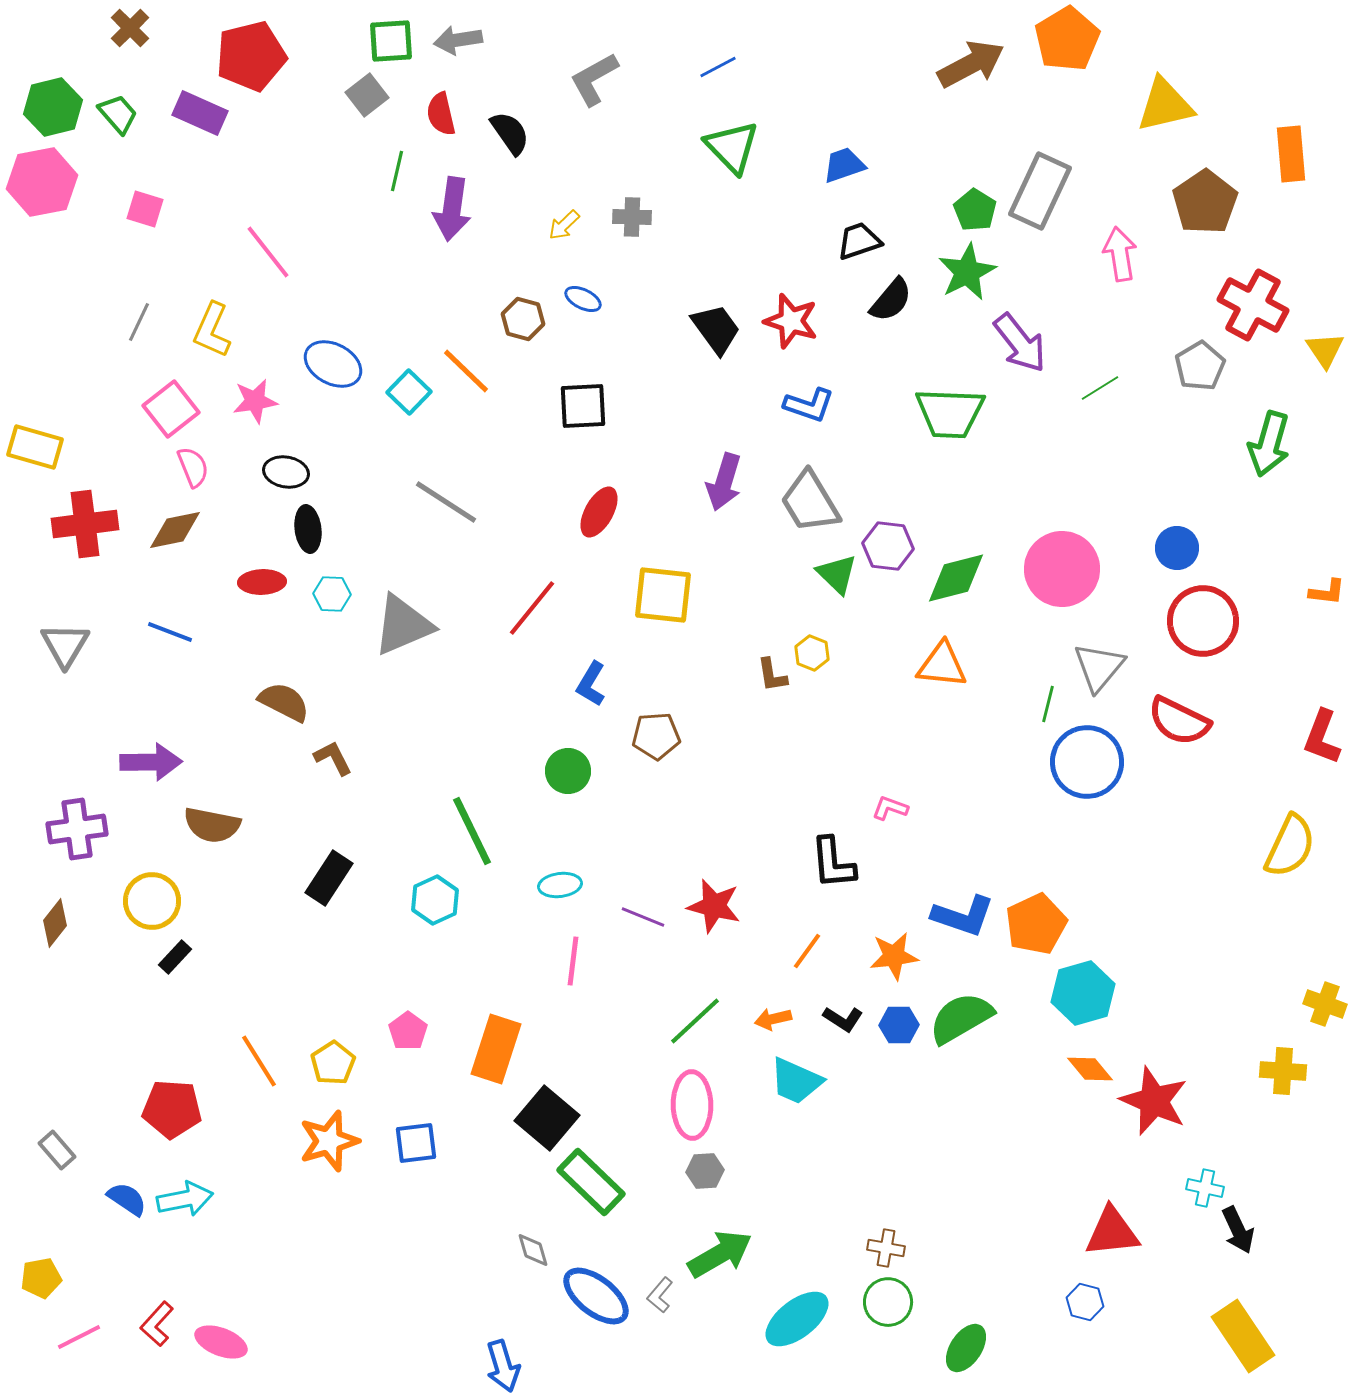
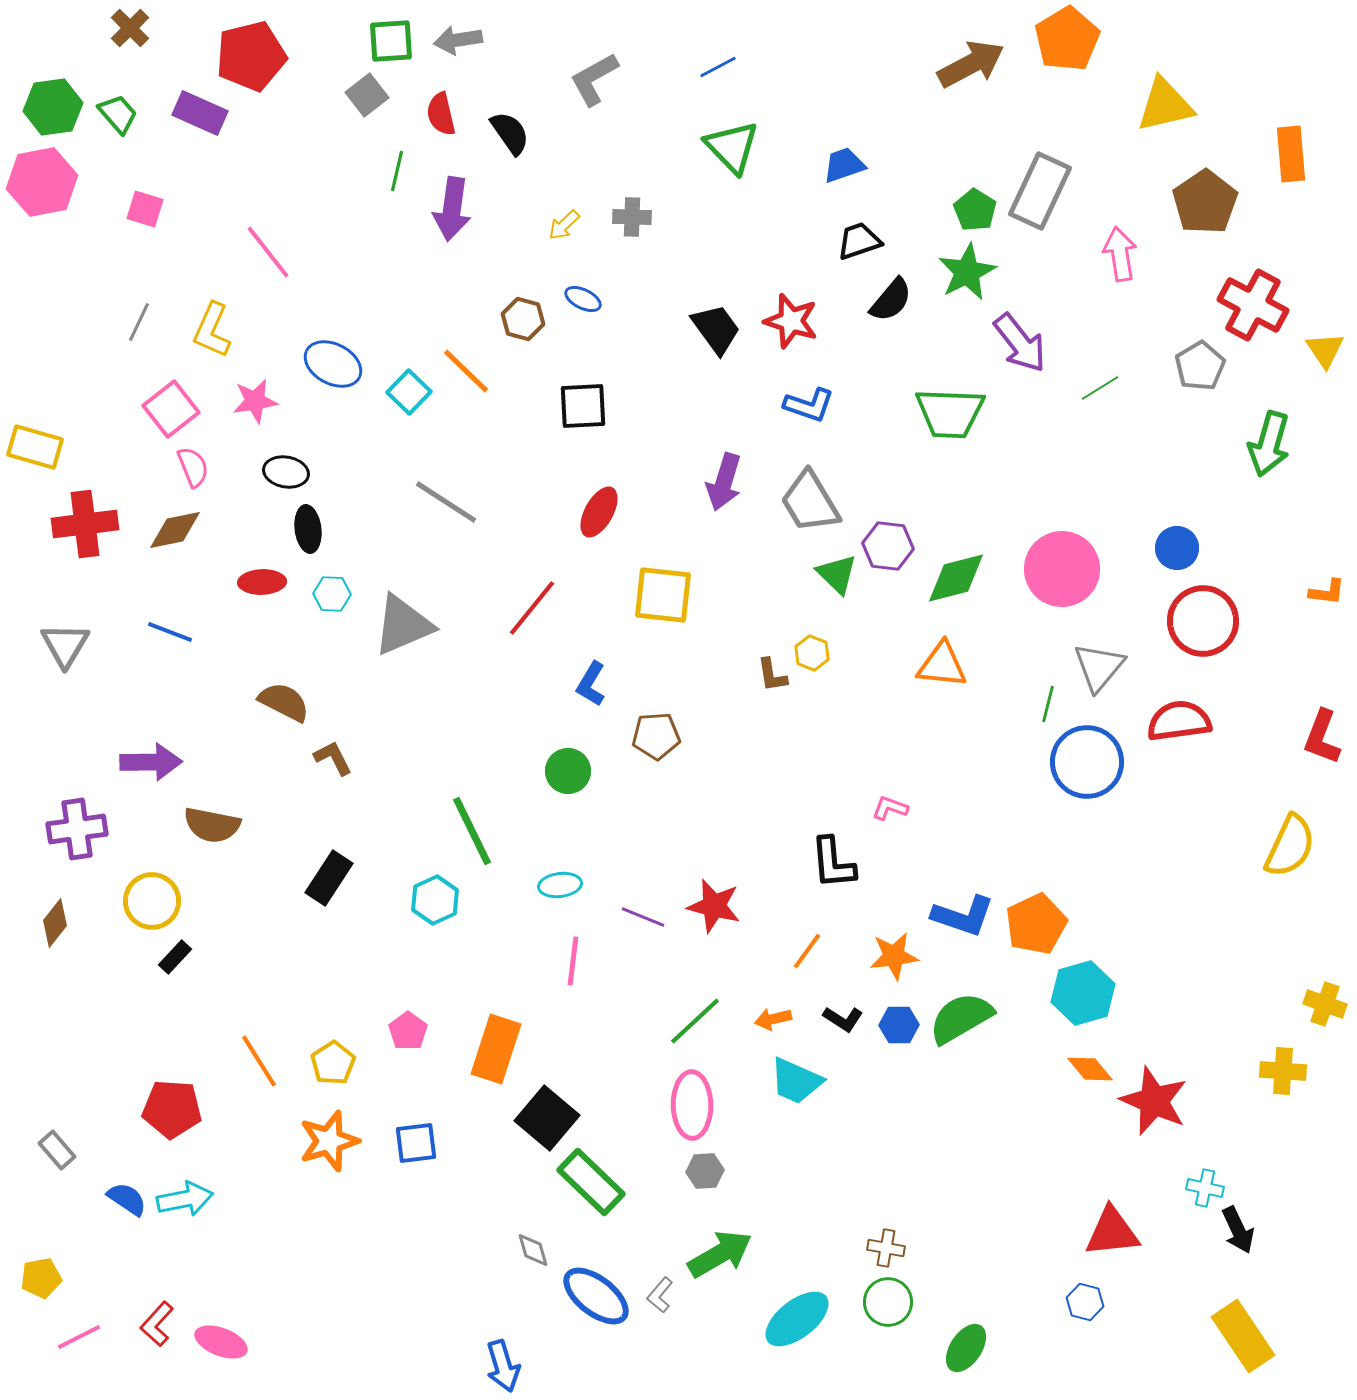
green hexagon at (53, 107): rotated 6 degrees clockwise
red semicircle at (1179, 721): rotated 146 degrees clockwise
